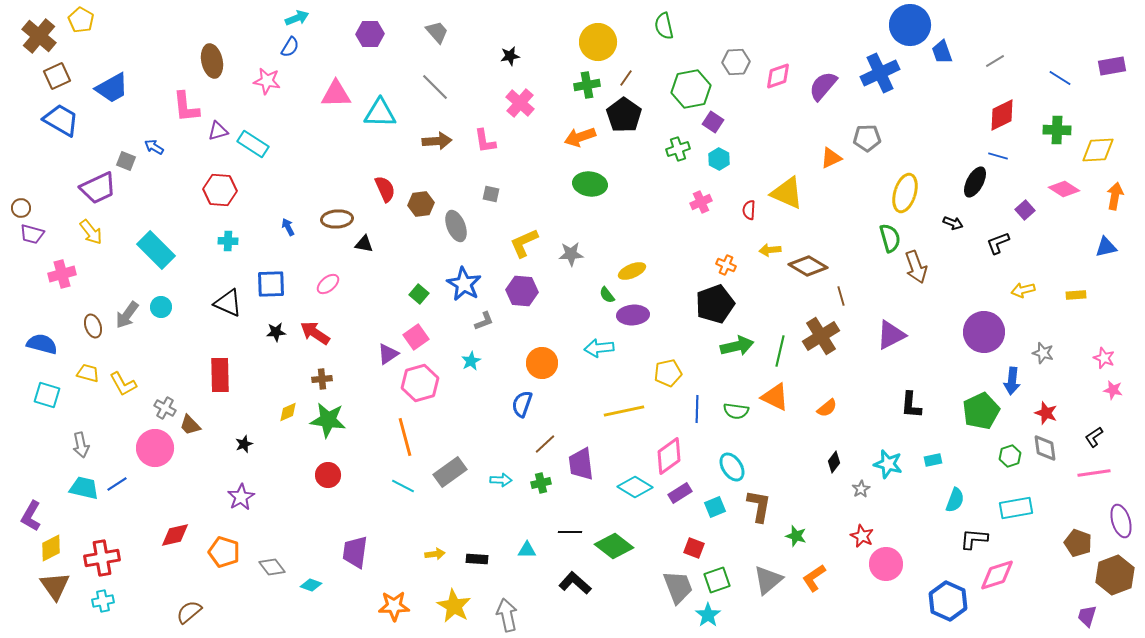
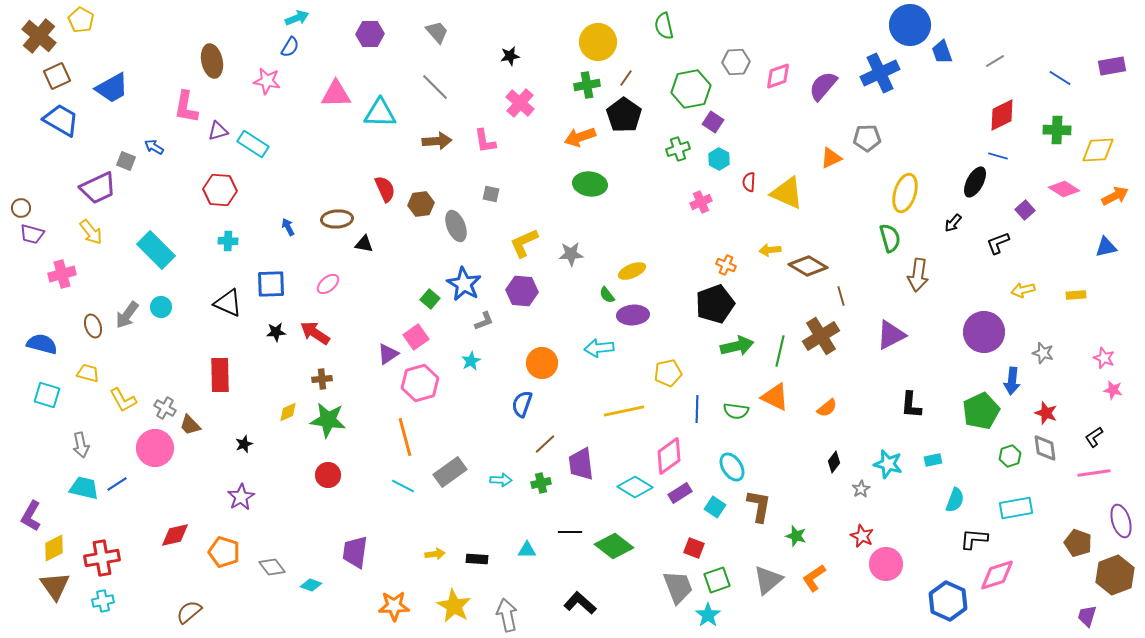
pink L-shape at (186, 107): rotated 16 degrees clockwise
orange arrow at (1115, 196): rotated 52 degrees clockwise
red semicircle at (749, 210): moved 28 px up
black arrow at (953, 223): rotated 108 degrees clockwise
brown arrow at (916, 267): moved 2 px right, 8 px down; rotated 28 degrees clockwise
green square at (419, 294): moved 11 px right, 5 px down
yellow L-shape at (123, 384): moved 16 px down
cyan square at (715, 507): rotated 35 degrees counterclockwise
yellow diamond at (51, 548): moved 3 px right
black L-shape at (575, 583): moved 5 px right, 20 px down
